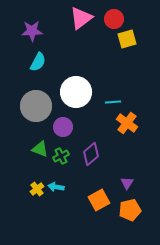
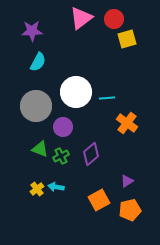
cyan line: moved 6 px left, 4 px up
purple triangle: moved 2 px up; rotated 24 degrees clockwise
